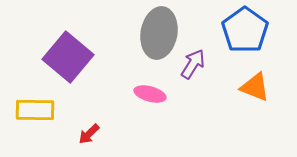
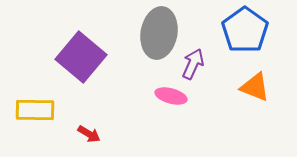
purple square: moved 13 px right
purple arrow: rotated 8 degrees counterclockwise
pink ellipse: moved 21 px right, 2 px down
red arrow: rotated 105 degrees counterclockwise
